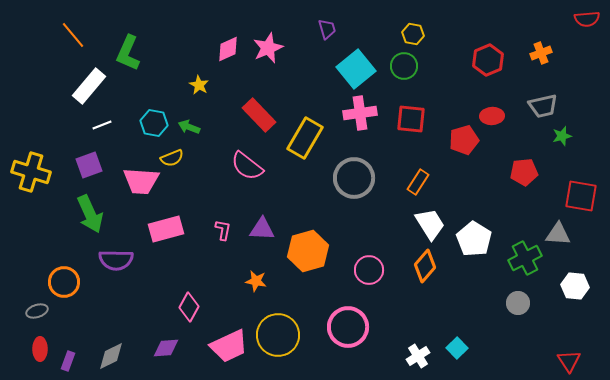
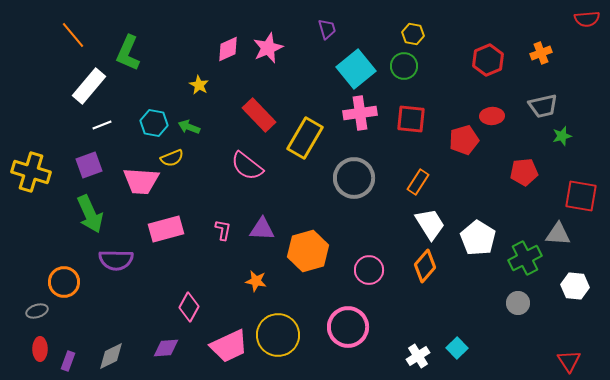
white pentagon at (474, 239): moved 4 px right, 1 px up
